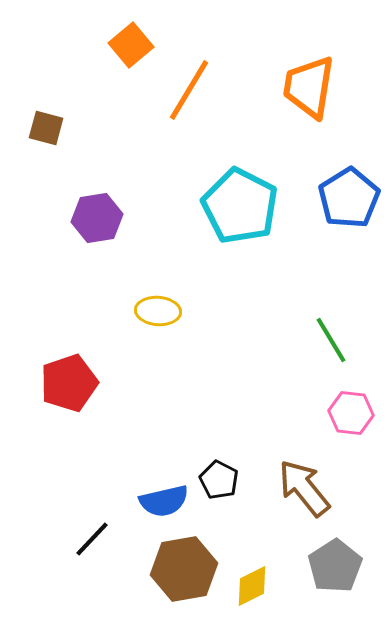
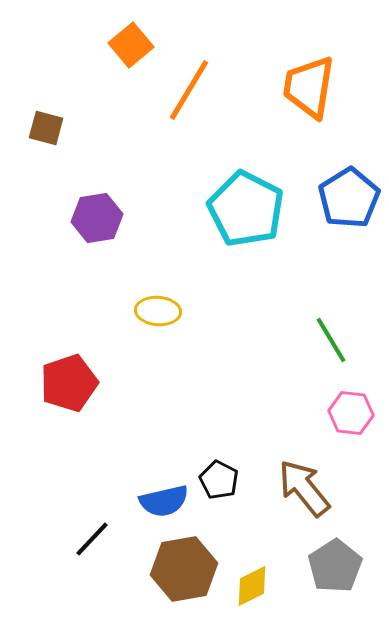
cyan pentagon: moved 6 px right, 3 px down
